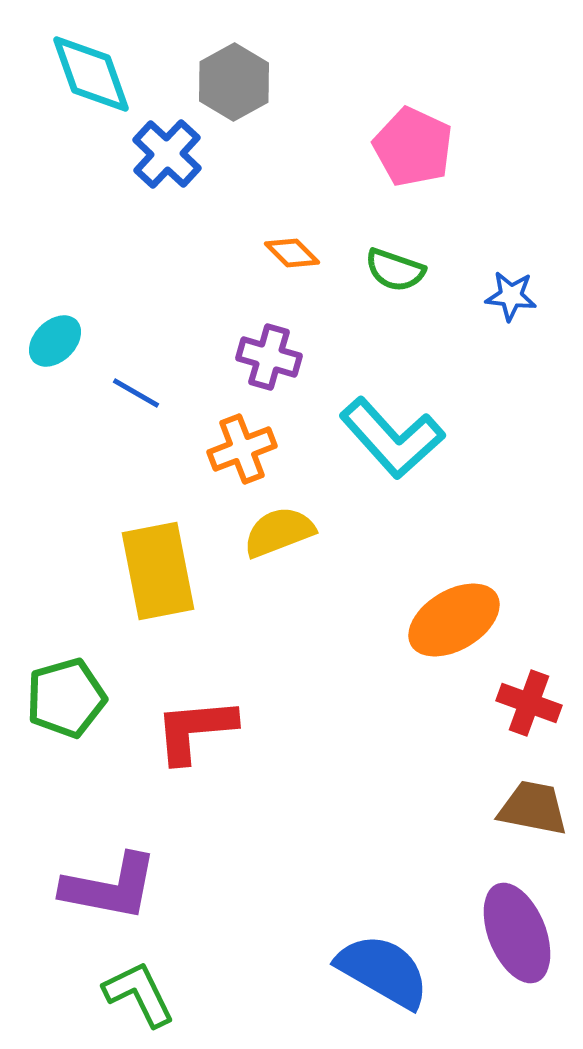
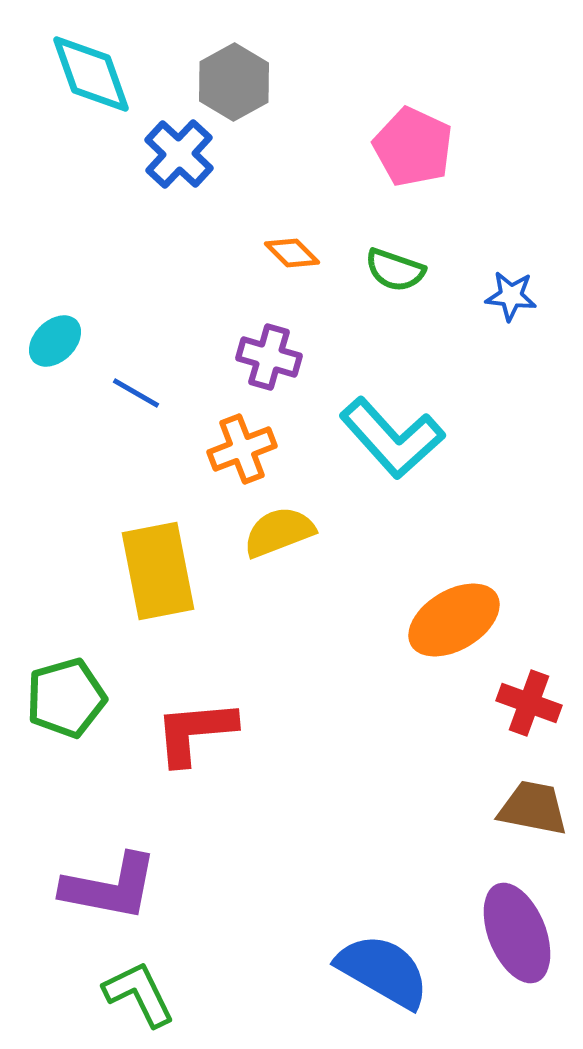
blue cross: moved 12 px right
red L-shape: moved 2 px down
